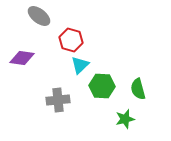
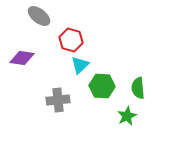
green semicircle: moved 1 px up; rotated 10 degrees clockwise
green star: moved 2 px right, 3 px up; rotated 12 degrees counterclockwise
